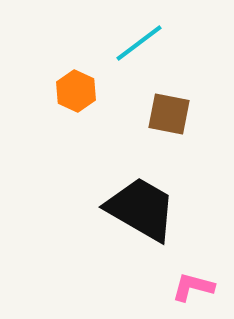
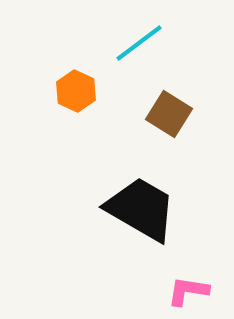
brown square: rotated 21 degrees clockwise
pink L-shape: moved 5 px left, 4 px down; rotated 6 degrees counterclockwise
